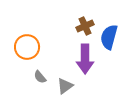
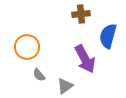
brown cross: moved 4 px left, 12 px up; rotated 18 degrees clockwise
blue semicircle: moved 1 px left, 1 px up
purple arrow: rotated 28 degrees counterclockwise
gray semicircle: moved 1 px left, 2 px up
